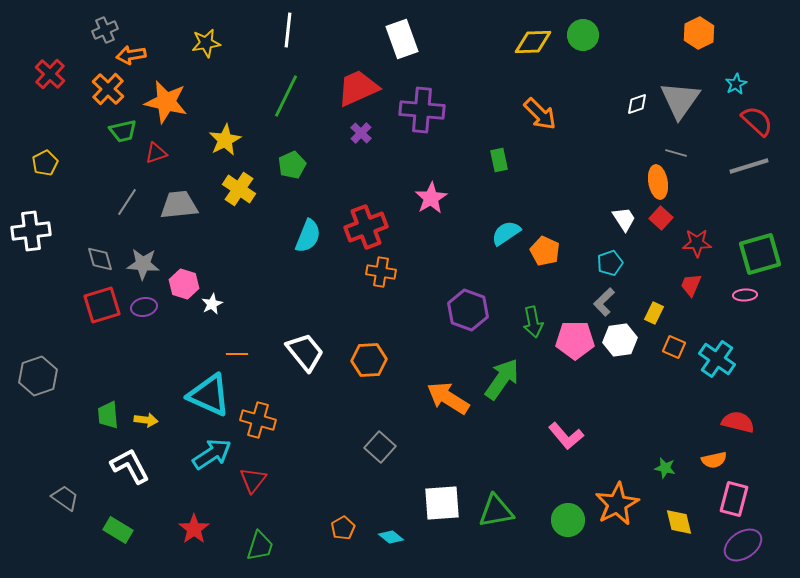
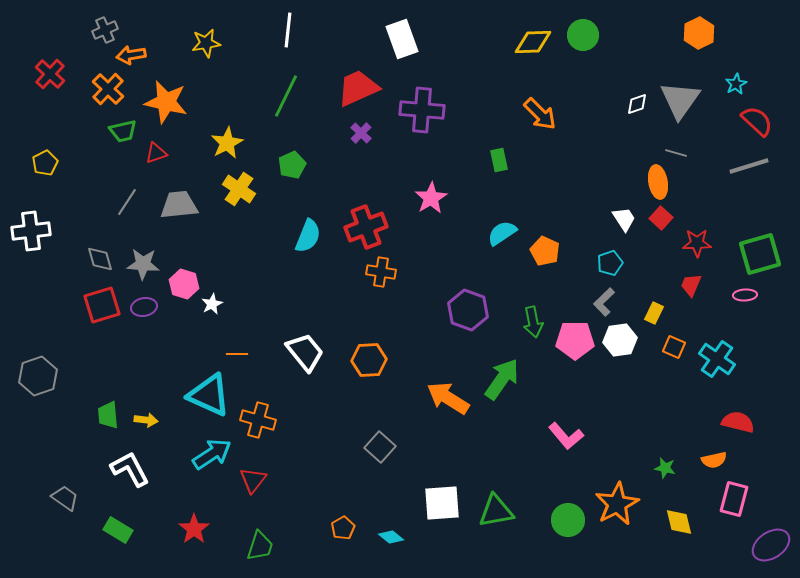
yellow star at (225, 140): moved 2 px right, 3 px down
cyan semicircle at (506, 233): moved 4 px left
white L-shape at (130, 466): moved 3 px down
purple ellipse at (743, 545): moved 28 px right
